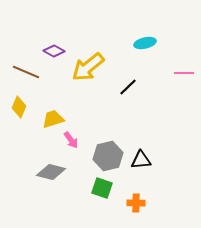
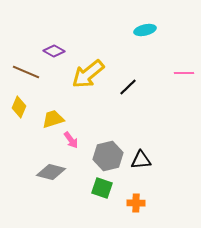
cyan ellipse: moved 13 px up
yellow arrow: moved 7 px down
